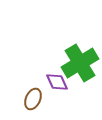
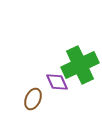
green cross: moved 2 px down; rotated 6 degrees clockwise
